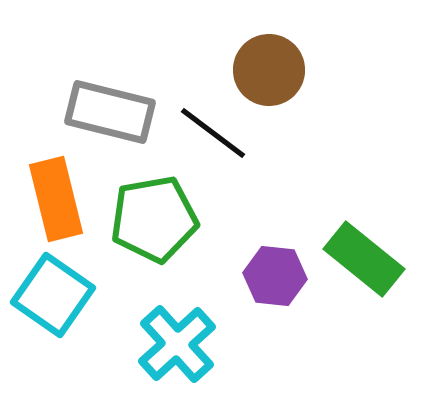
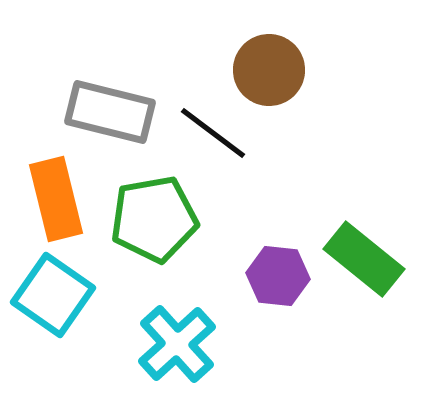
purple hexagon: moved 3 px right
